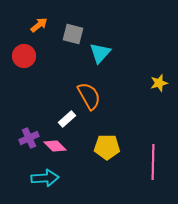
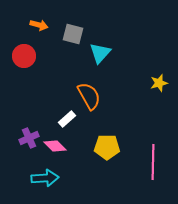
orange arrow: rotated 54 degrees clockwise
